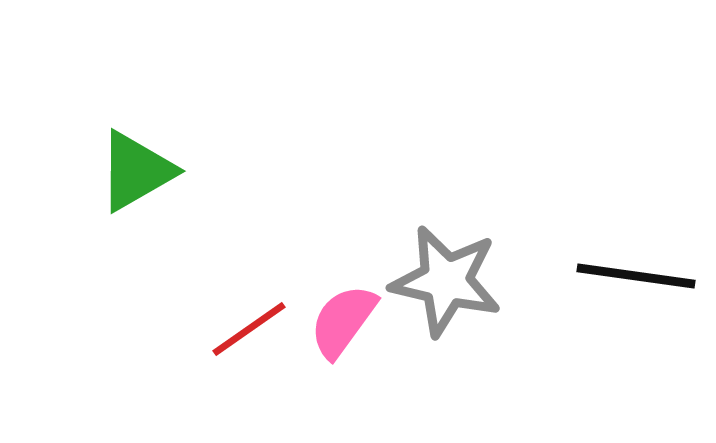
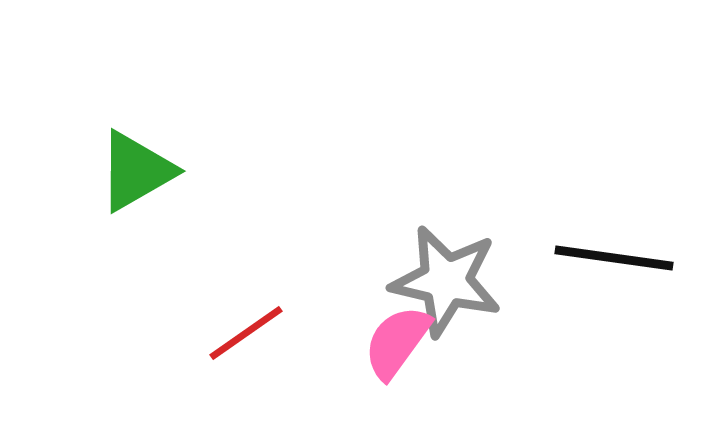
black line: moved 22 px left, 18 px up
pink semicircle: moved 54 px right, 21 px down
red line: moved 3 px left, 4 px down
